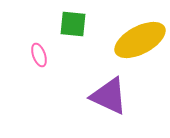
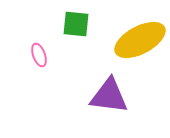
green square: moved 3 px right
purple triangle: rotated 18 degrees counterclockwise
